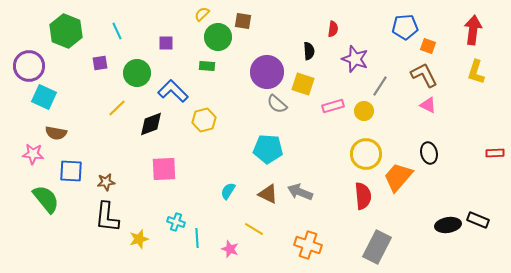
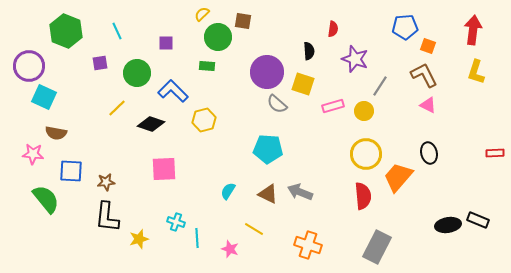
black diamond at (151, 124): rotated 40 degrees clockwise
